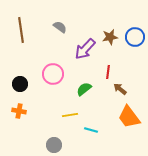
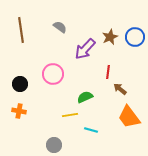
brown star: rotated 14 degrees counterclockwise
green semicircle: moved 1 px right, 8 px down; rotated 14 degrees clockwise
